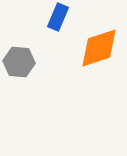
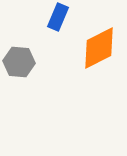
orange diamond: rotated 9 degrees counterclockwise
